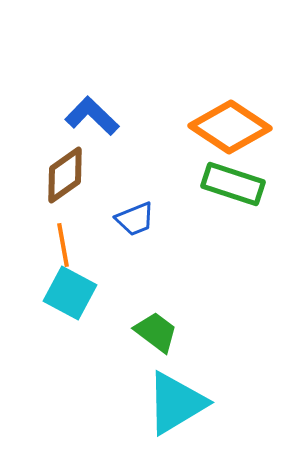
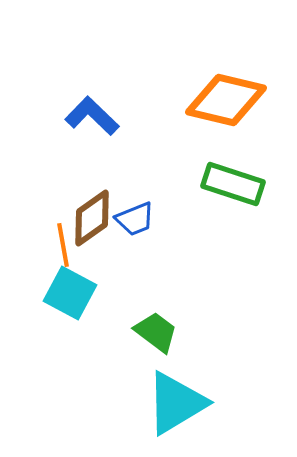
orange diamond: moved 4 px left, 27 px up; rotated 20 degrees counterclockwise
brown diamond: moved 27 px right, 43 px down
